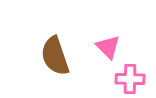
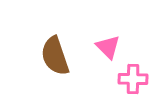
pink cross: moved 3 px right
